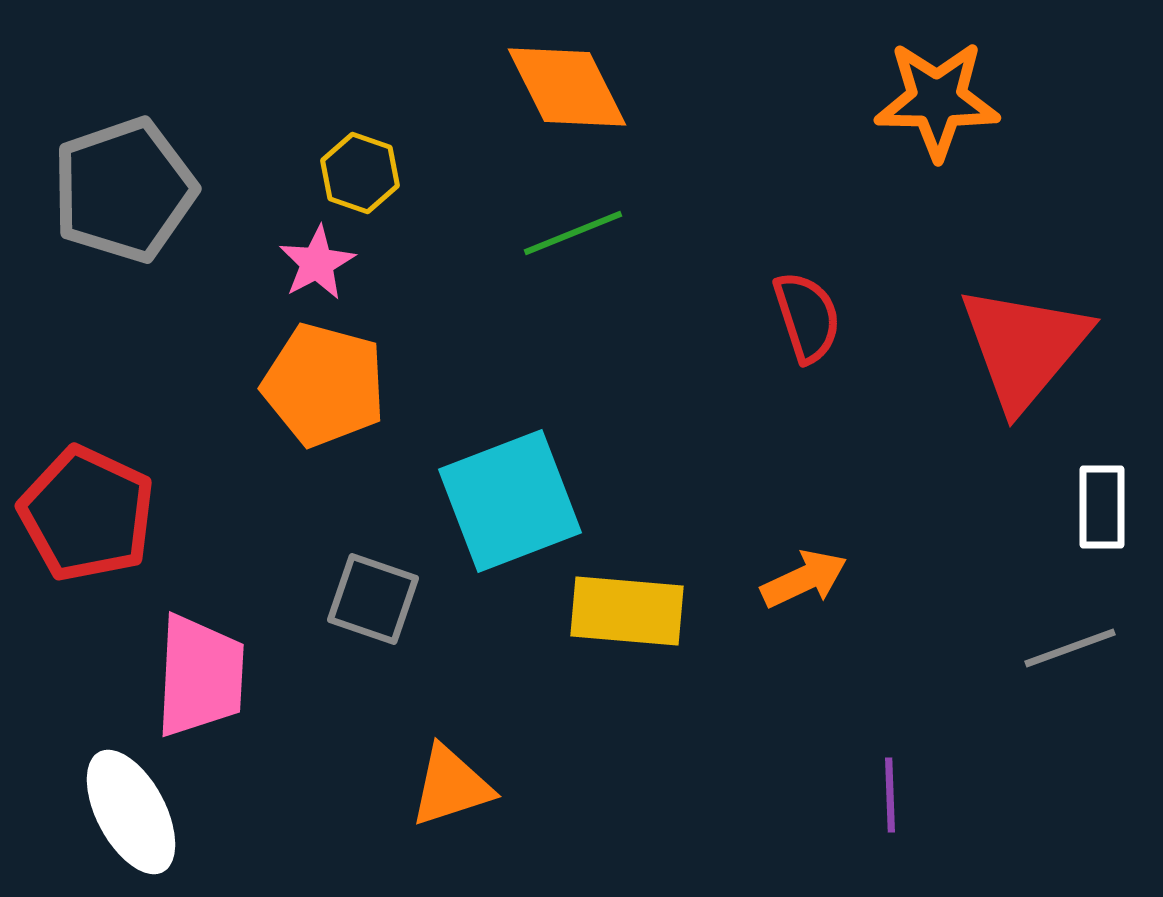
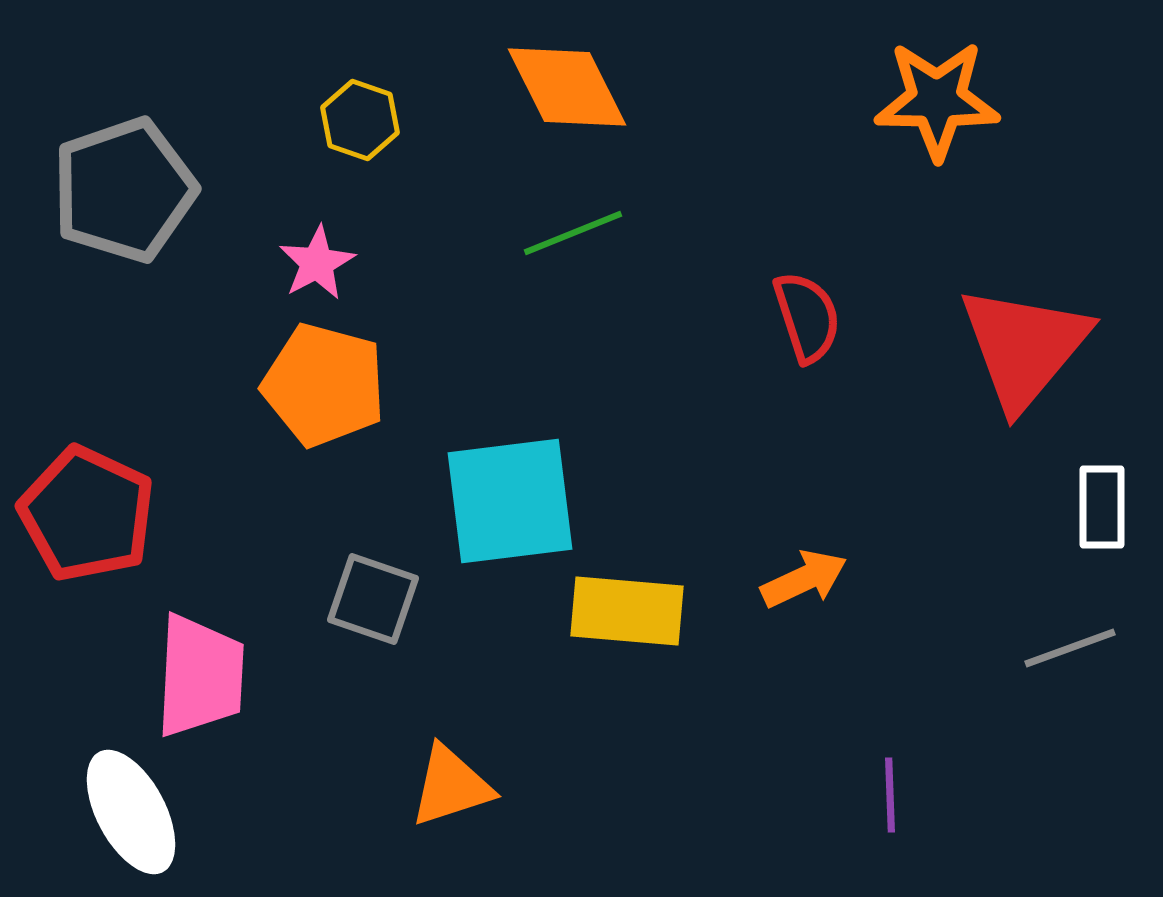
yellow hexagon: moved 53 px up
cyan square: rotated 14 degrees clockwise
